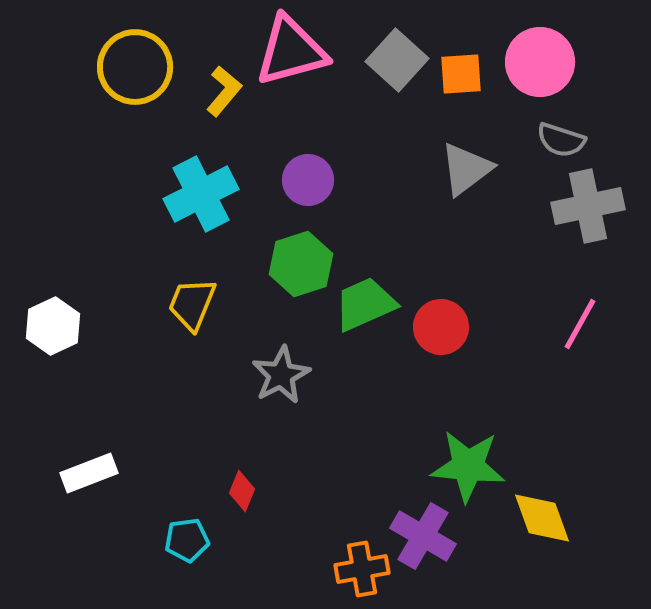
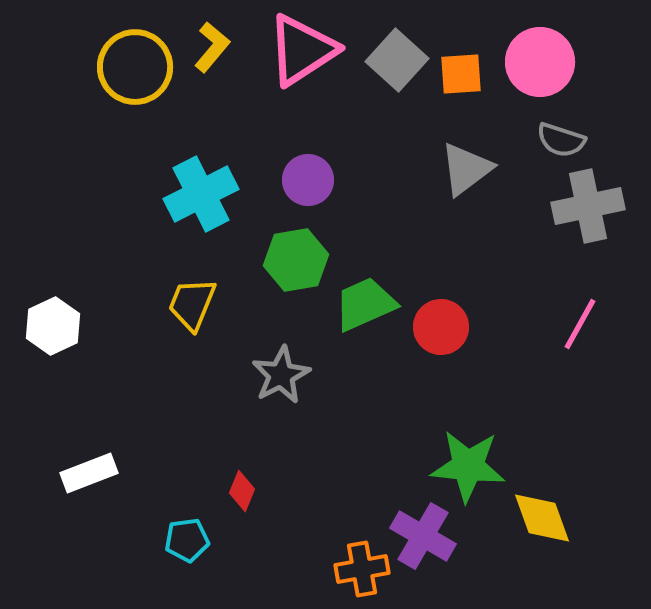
pink triangle: moved 11 px right, 1 px up; rotated 18 degrees counterclockwise
yellow L-shape: moved 12 px left, 44 px up
green hexagon: moved 5 px left, 4 px up; rotated 8 degrees clockwise
